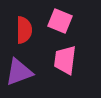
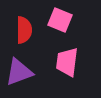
pink square: moved 1 px up
pink trapezoid: moved 2 px right, 2 px down
